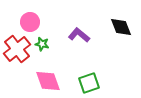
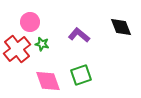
green square: moved 8 px left, 8 px up
